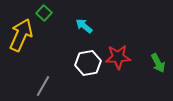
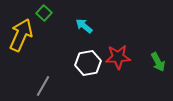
green arrow: moved 1 px up
